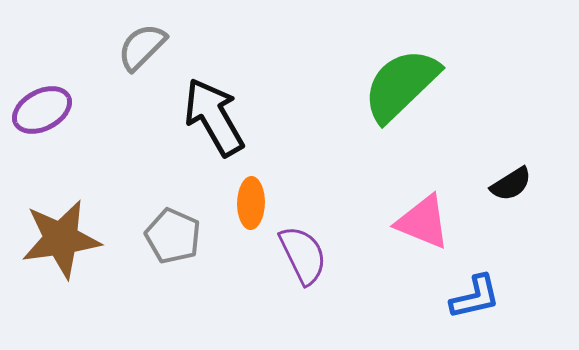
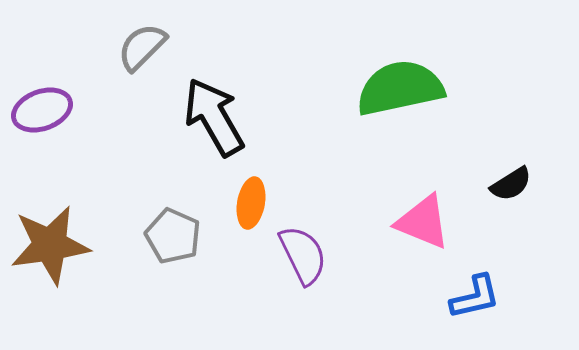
green semicircle: moved 1 px left, 3 px down; rotated 32 degrees clockwise
purple ellipse: rotated 8 degrees clockwise
orange ellipse: rotated 9 degrees clockwise
brown star: moved 11 px left, 6 px down
